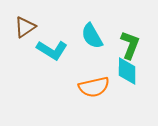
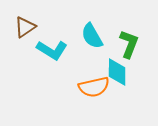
green L-shape: moved 1 px left, 1 px up
cyan diamond: moved 10 px left, 1 px down
